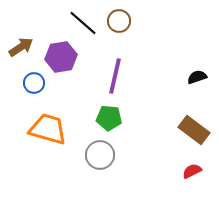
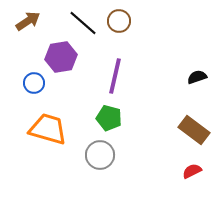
brown arrow: moved 7 px right, 26 px up
green pentagon: rotated 10 degrees clockwise
